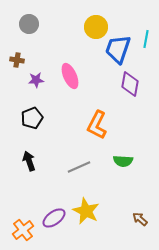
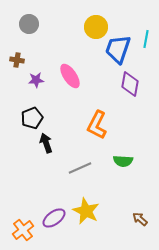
pink ellipse: rotated 10 degrees counterclockwise
black arrow: moved 17 px right, 18 px up
gray line: moved 1 px right, 1 px down
